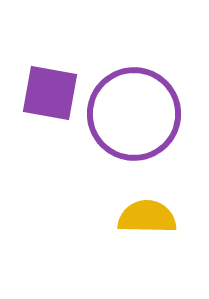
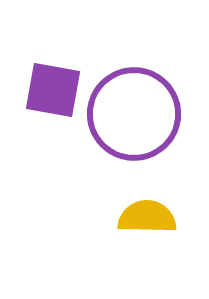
purple square: moved 3 px right, 3 px up
